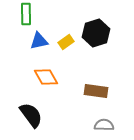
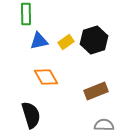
black hexagon: moved 2 px left, 7 px down
brown rectangle: rotated 30 degrees counterclockwise
black semicircle: rotated 20 degrees clockwise
